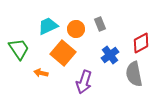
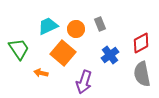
gray semicircle: moved 8 px right
